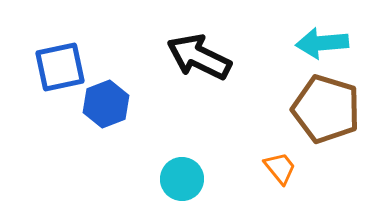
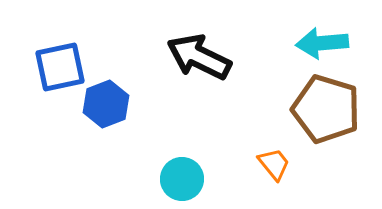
orange trapezoid: moved 6 px left, 4 px up
